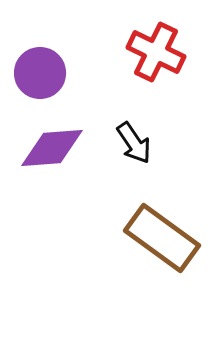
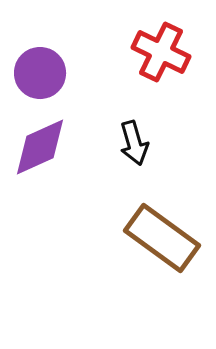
red cross: moved 5 px right
black arrow: rotated 18 degrees clockwise
purple diamond: moved 12 px left, 1 px up; rotated 20 degrees counterclockwise
